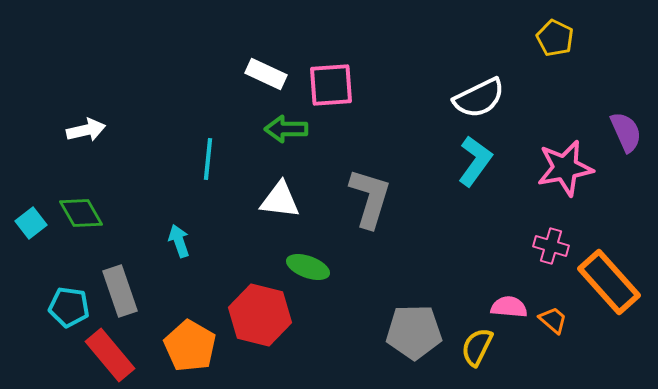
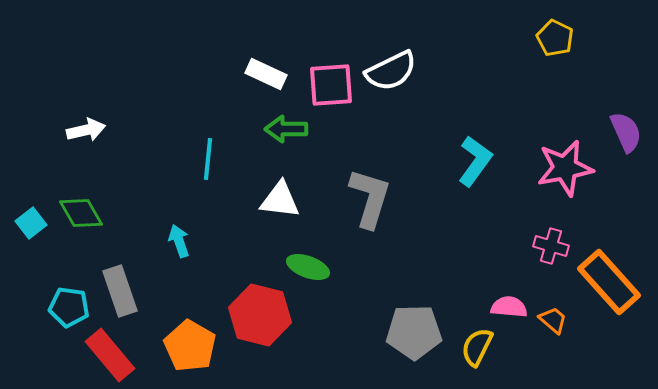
white semicircle: moved 88 px left, 27 px up
